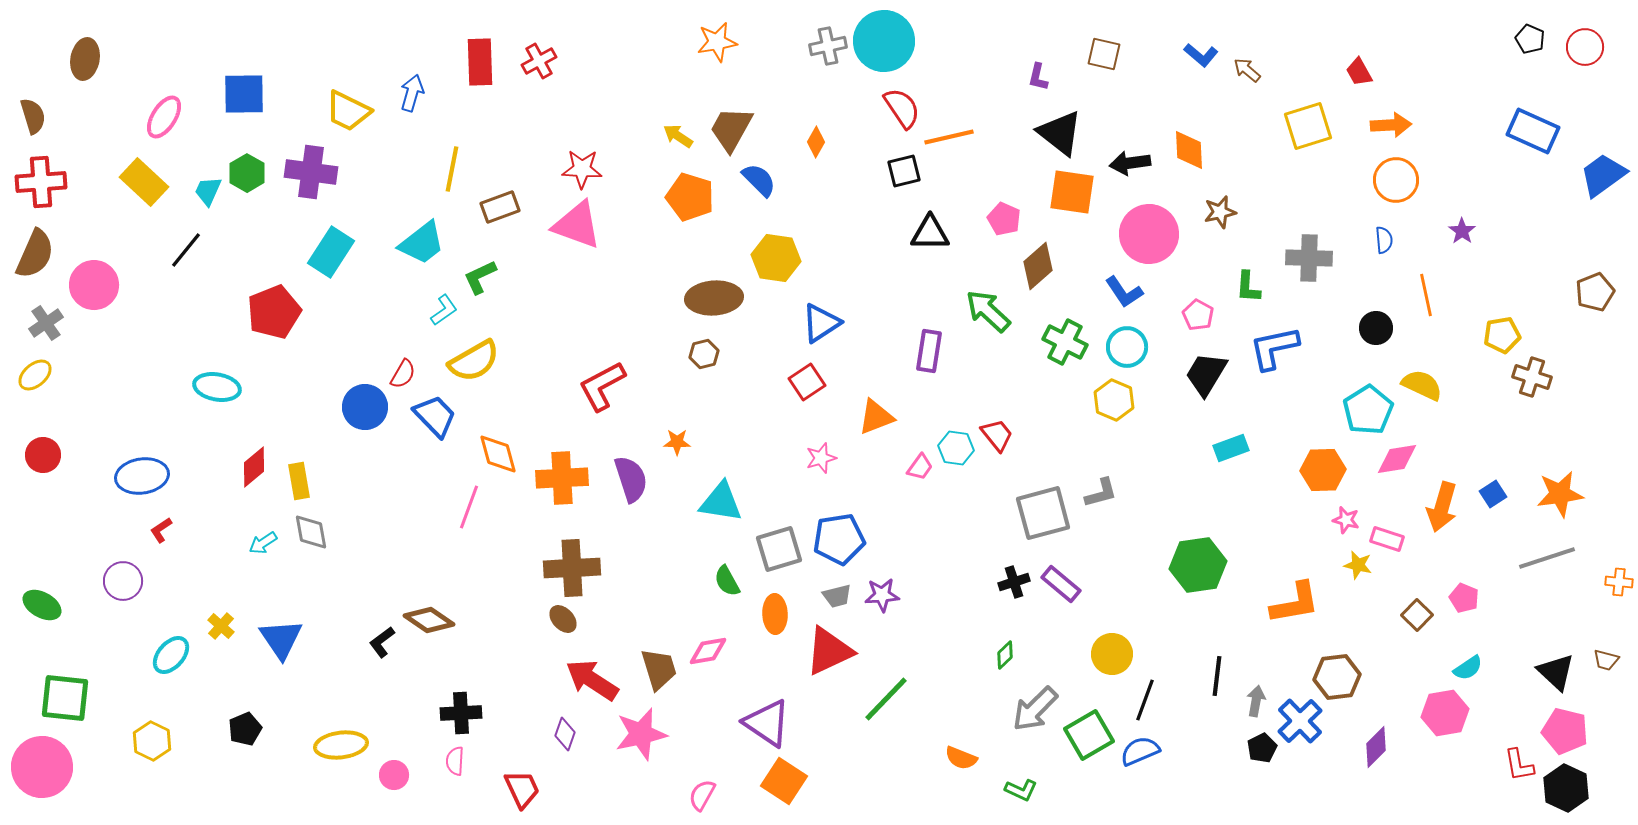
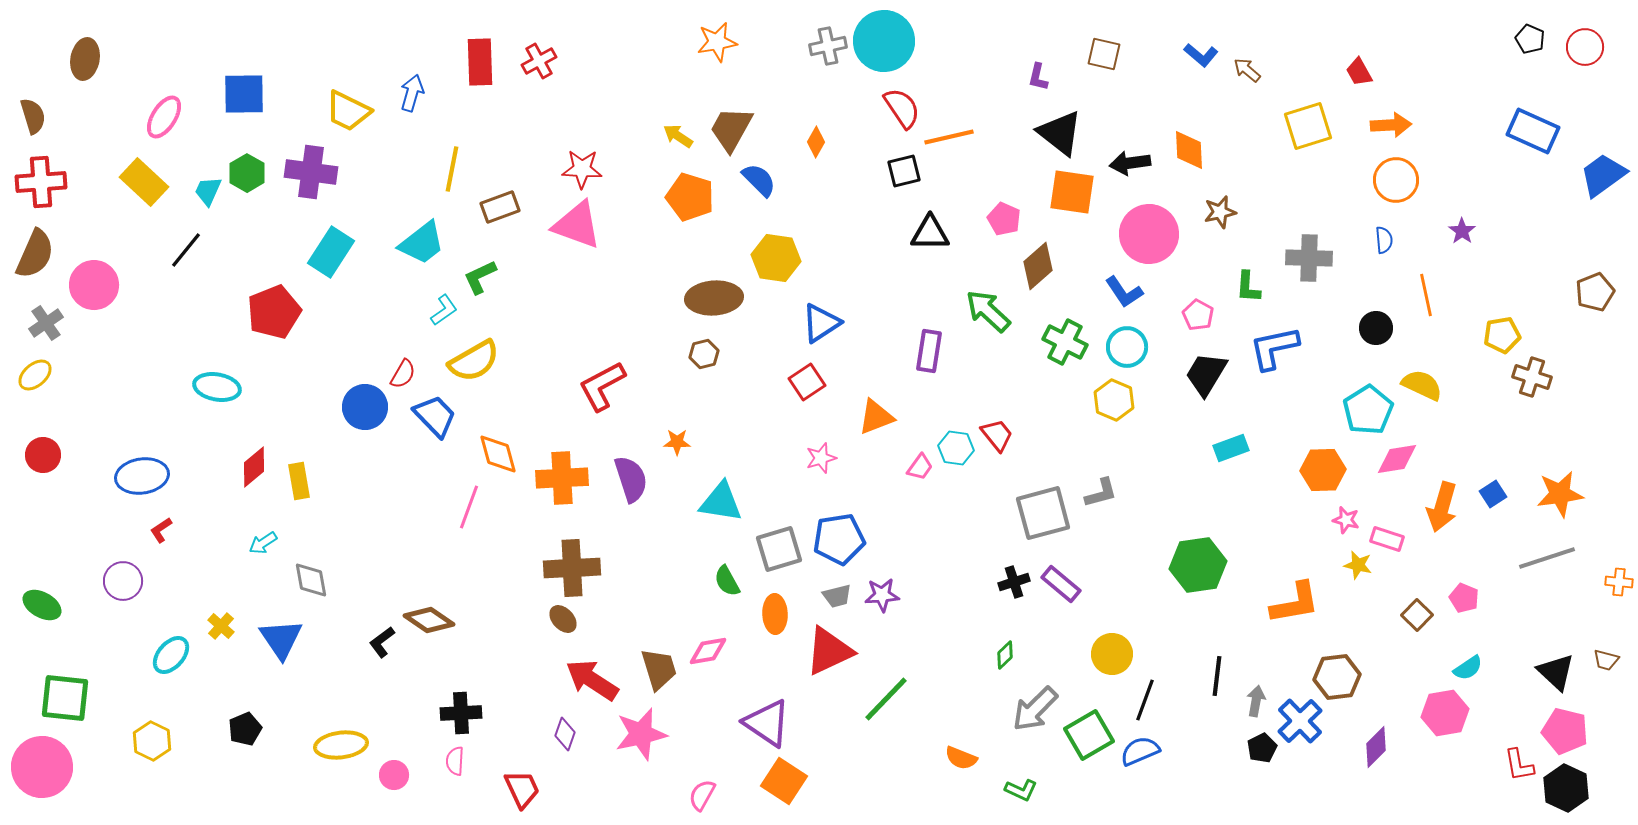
gray diamond at (311, 532): moved 48 px down
